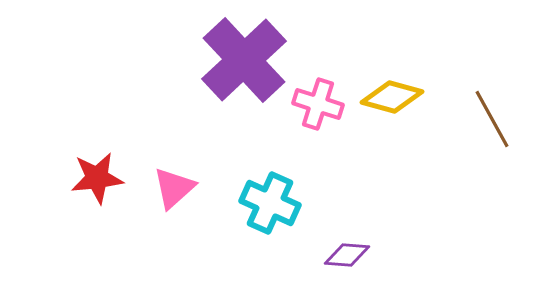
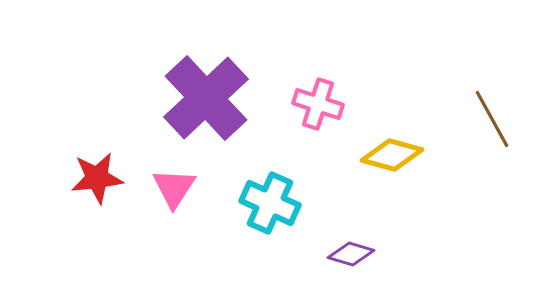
purple cross: moved 38 px left, 38 px down
yellow diamond: moved 58 px down
pink triangle: rotated 15 degrees counterclockwise
purple diamond: moved 4 px right, 1 px up; rotated 12 degrees clockwise
